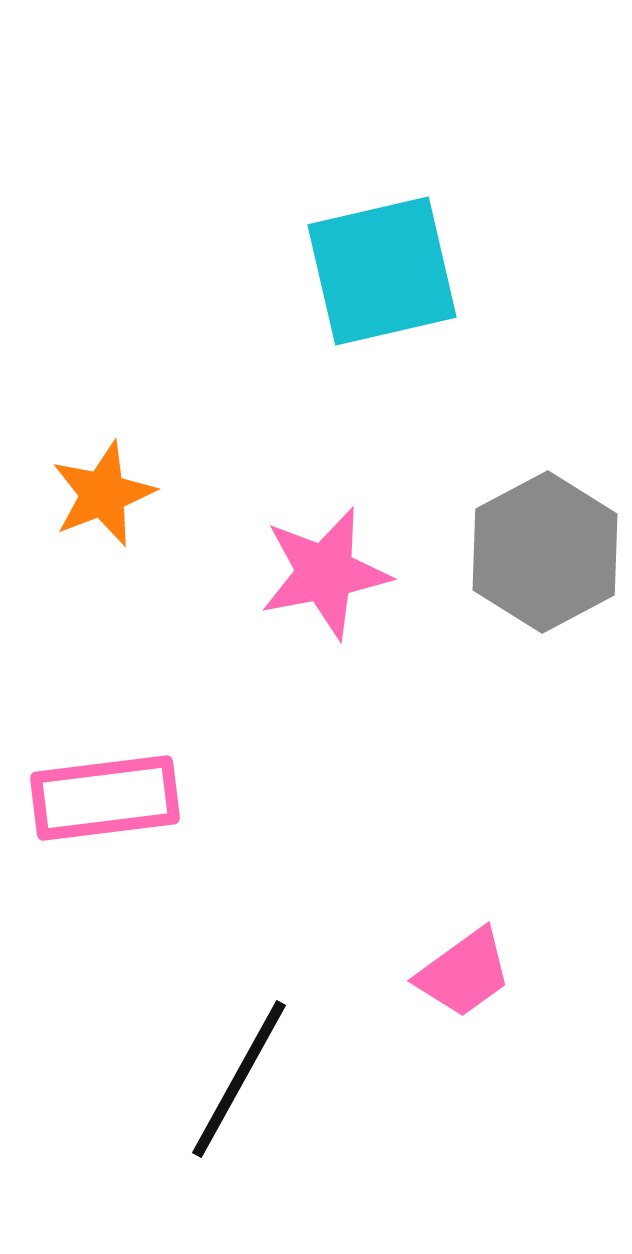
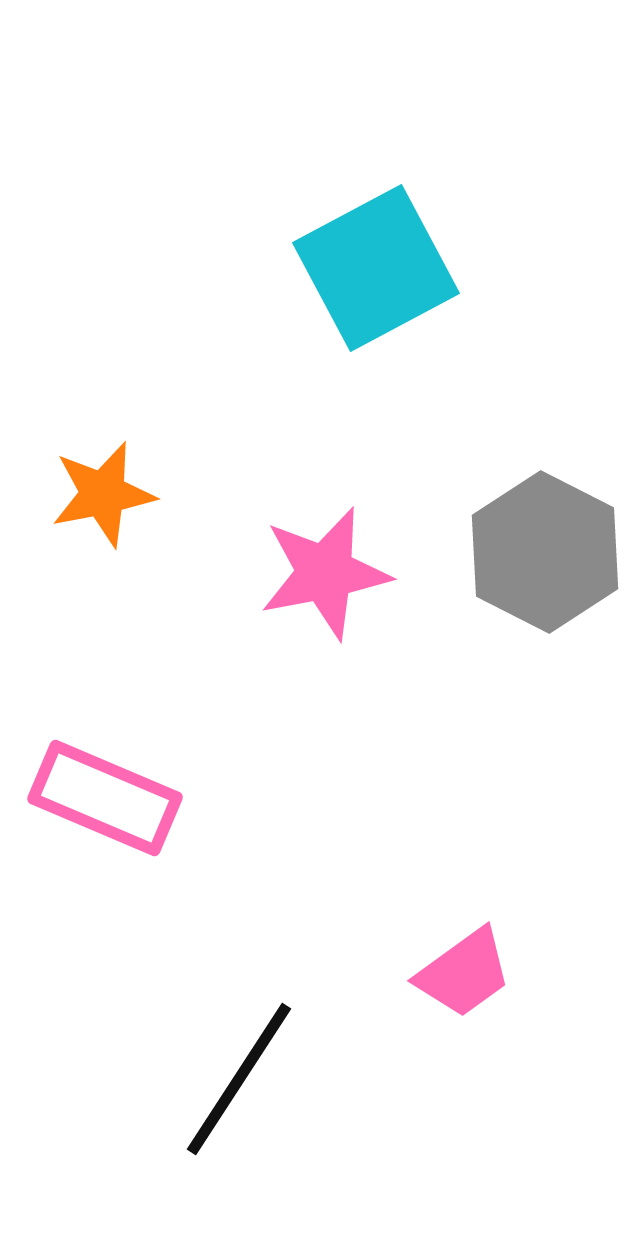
cyan square: moved 6 px left, 3 px up; rotated 15 degrees counterclockwise
orange star: rotated 10 degrees clockwise
gray hexagon: rotated 5 degrees counterclockwise
pink rectangle: rotated 30 degrees clockwise
black line: rotated 4 degrees clockwise
